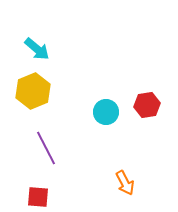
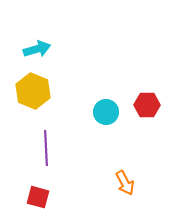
cyan arrow: rotated 56 degrees counterclockwise
yellow hexagon: rotated 16 degrees counterclockwise
red hexagon: rotated 10 degrees clockwise
purple line: rotated 24 degrees clockwise
red square: rotated 10 degrees clockwise
